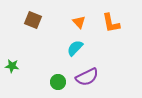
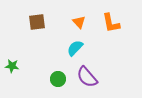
brown square: moved 4 px right, 2 px down; rotated 30 degrees counterclockwise
purple semicircle: rotated 75 degrees clockwise
green circle: moved 3 px up
